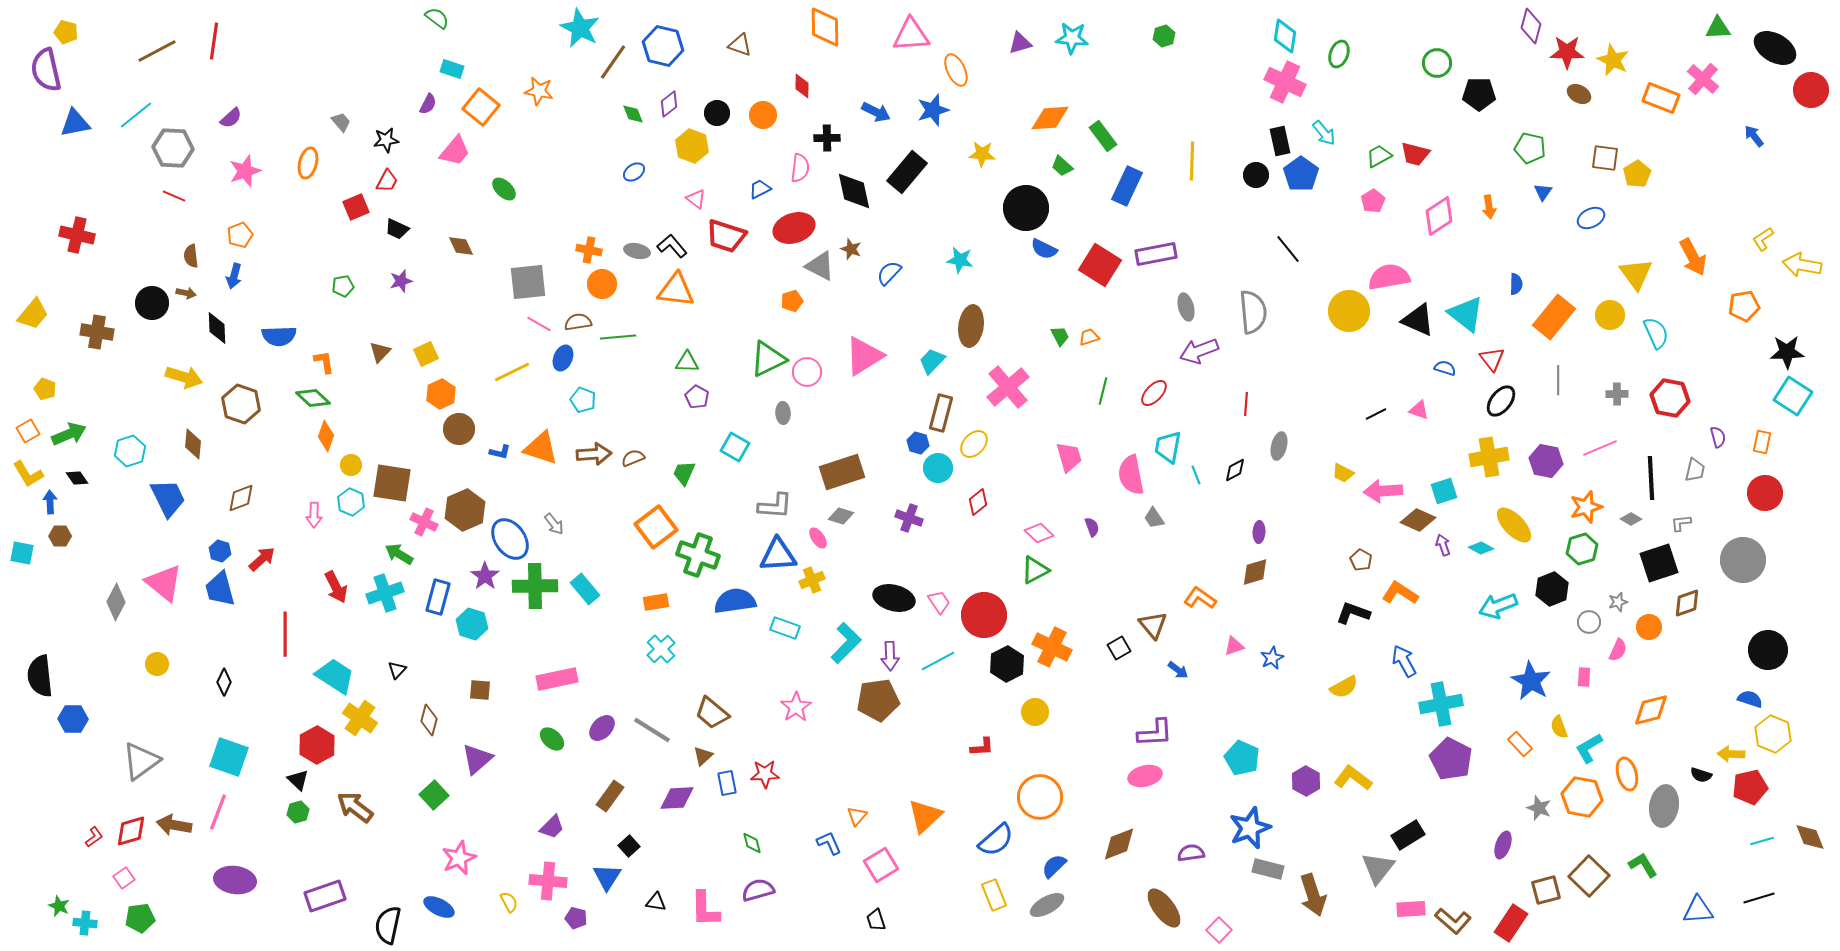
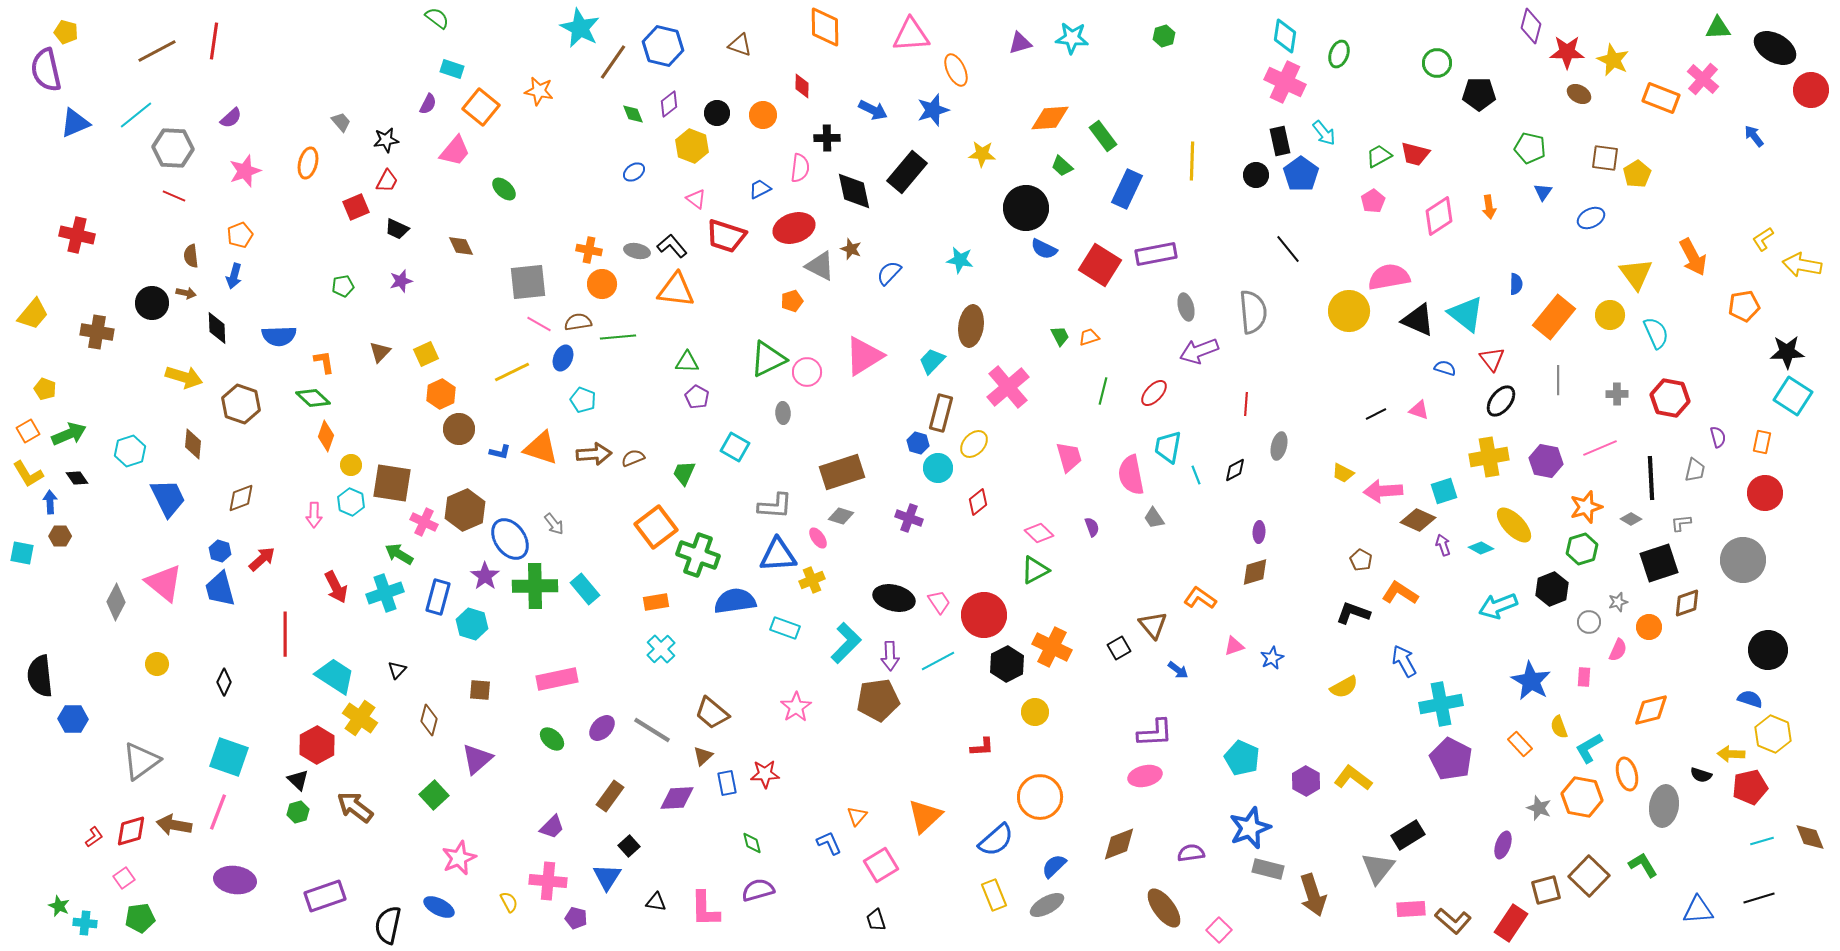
blue arrow at (876, 112): moved 3 px left, 2 px up
blue triangle at (75, 123): rotated 12 degrees counterclockwise
blue rectangle at (1127, 186): moved 3 px down
